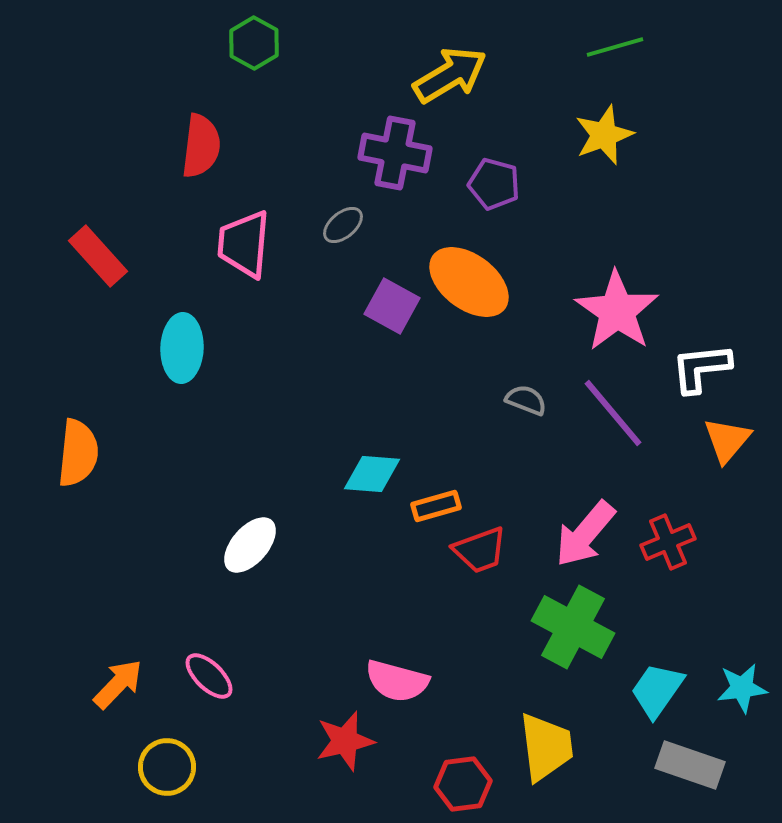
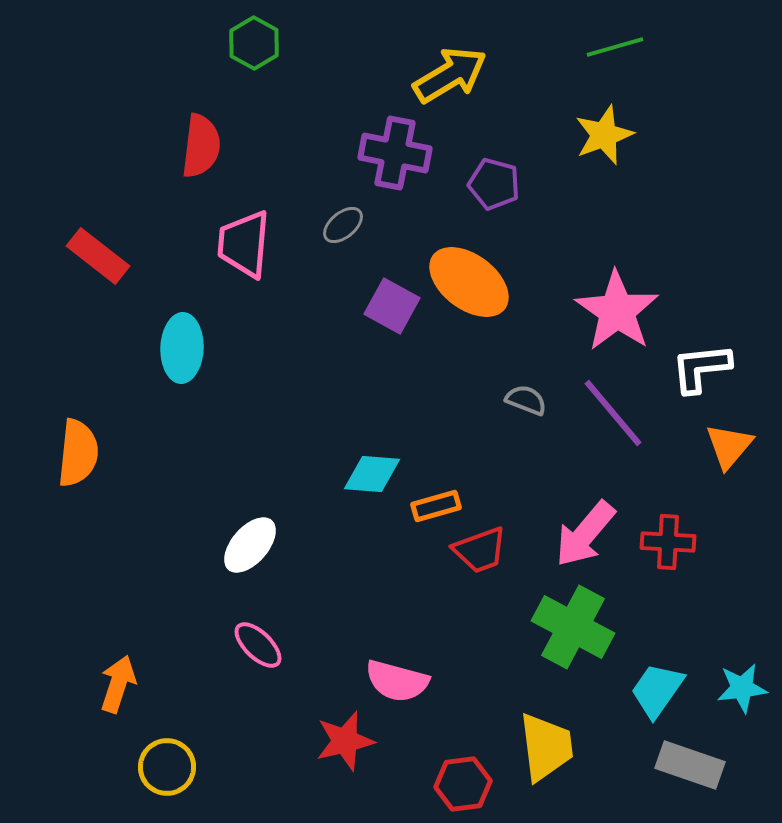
red rectangle: rotated 10 degrees counterclockwise
orange triangle: moved 2 px right, 6 px down
red cross: rotated 26 degrees clockwise
pink ellipse: moved 49 px right, 31 px up
orange arrow: rotated 26 degrees counterclockwise
